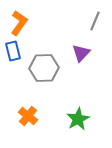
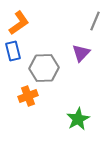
orange L-shape: rotated 20 degrees clockwise
orange cross: moved 20 px up; rotated 30 degrees clockwise
